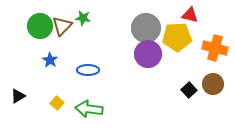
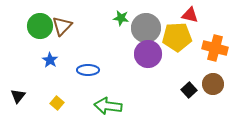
green star: moved 38 px right
black triangle: rotated 21 degrees counterclockwise
green arrow: moved 19 px right, 3 px up
